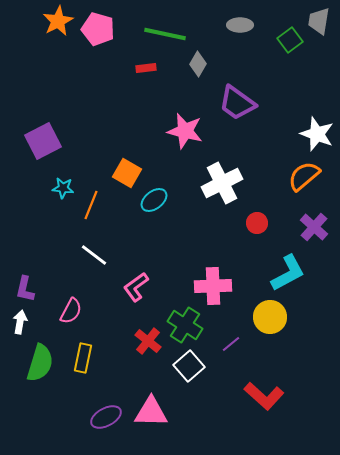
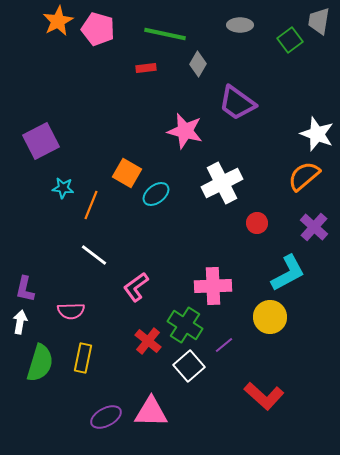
purple square: moved 2 px left
cyan ellipse: moved 2 px right, 6 px up
pink semicircle: rotated 60 degrees clockwise
purple line: moved 7 px left, 1 px down
